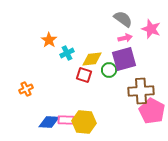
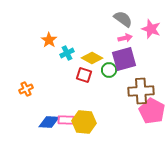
yellow diamond: moved 1 px up; rotated 35 degrees clockwise
